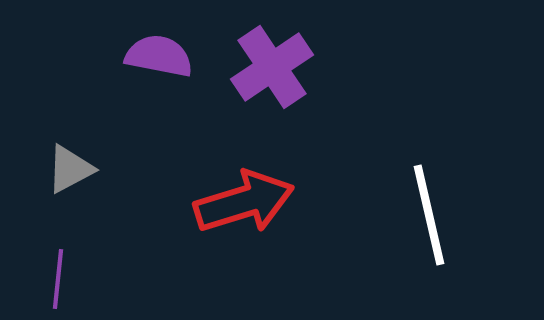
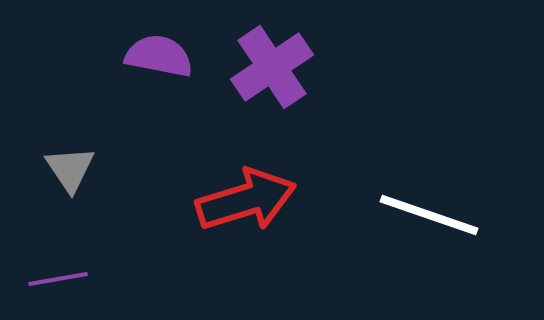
gray triangle: rotated 36 degrees counterclockwise
red arrow: moved 2 px right, 2 px up
white line: rotated 58 degrees counterclockwise
purple line: rotated 74 degrees clockwise
